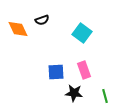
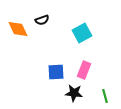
cyan square: rotated 24 degrees clockwise
pink rectangle: rotated 42 degrees clockwise
